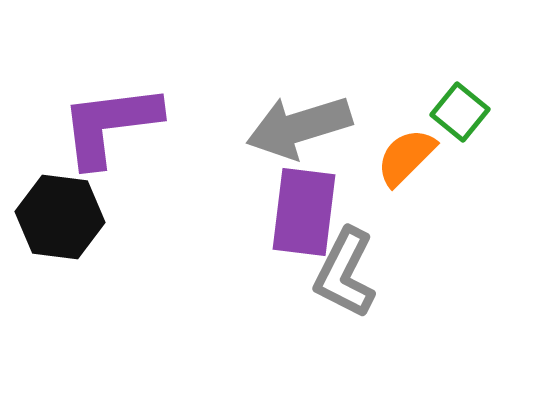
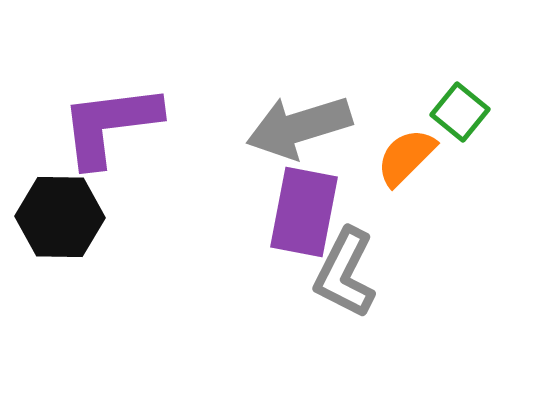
purple rectangle: rotated 4 degrees clockwise
black hexagon: rotated 6 degrees counterclockwise
